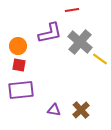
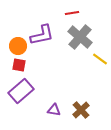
red line: moved 3 px down
purple L-shape: moved 8 px left, 2 px down
gray cross: moved 5 px up
purple rectangle: moved 1 px down; rotated 35 degrees counterclockwise
